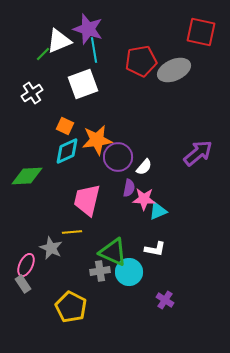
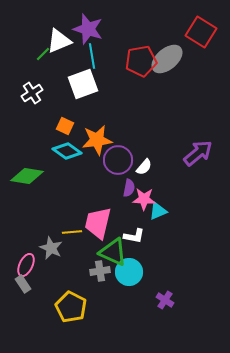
red square: rotated 20 degrees clockwise
cyan line: moved 2 px left, 6 px down
gray ellipse: moved 7 px left, 11 px up; rotated 16 degrees counterclockwise
cyan diamond: rotated 60 degrees clockwise
purple circle: moved 3 px down
green diamond: rotated 12 degrees clockwise
pink trapezoid: moved 11 px right, 23 px down
white L-shape: moved 21 px left, 13 px up
